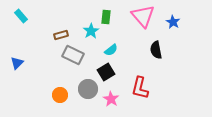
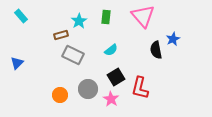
blue star: moved 17 px down; rotated 16 degrees clockwise
cyan star: moved 12 px left, 10 px up
black square: moved 10 px right, 5 px down
